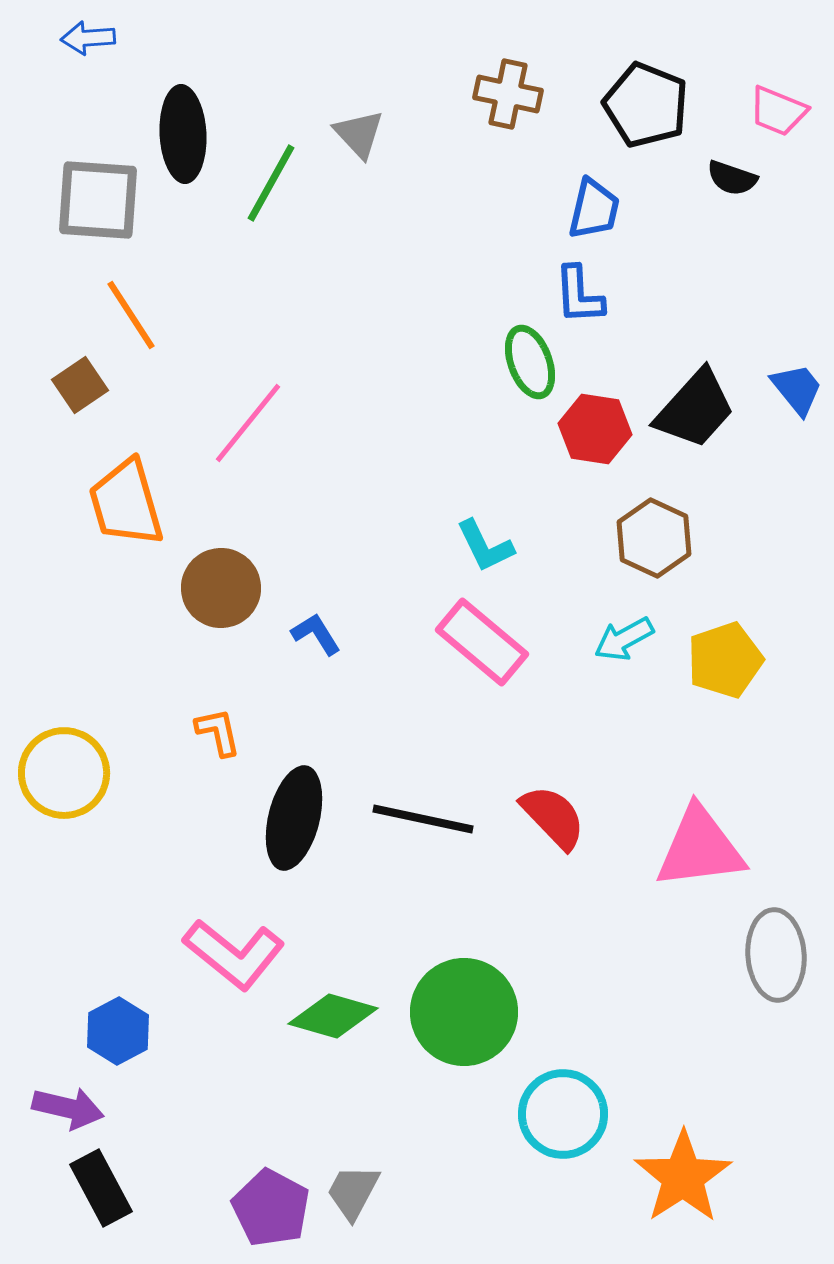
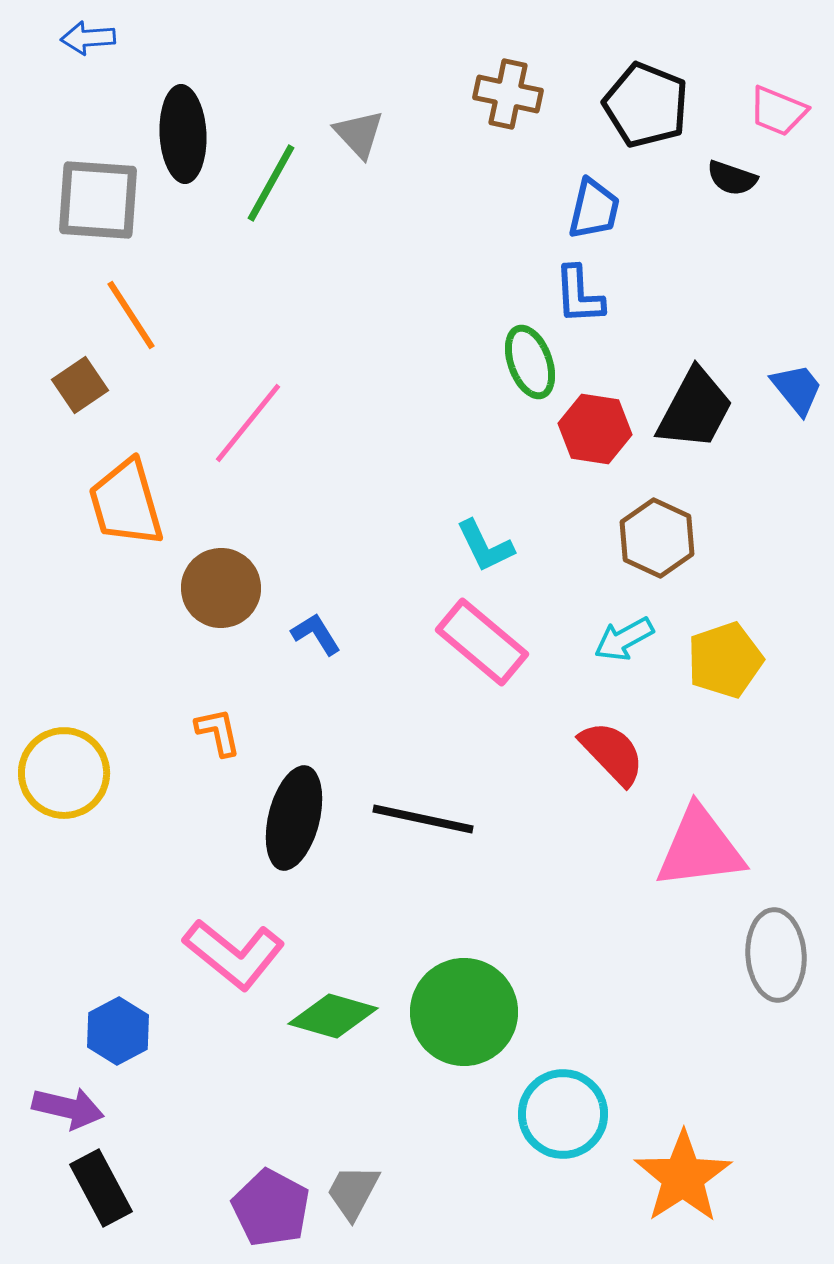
black trapezoid at (695, 409): rotated 14 degrees counterclockwise
brown hexagon at (654, 538): moved 3 px right
red semicircle at (553, 817): moved 59 px right, 64 px up
